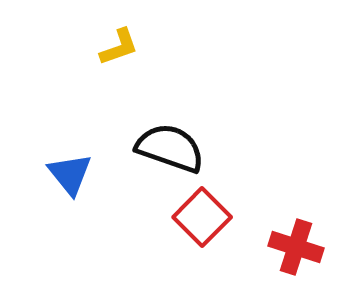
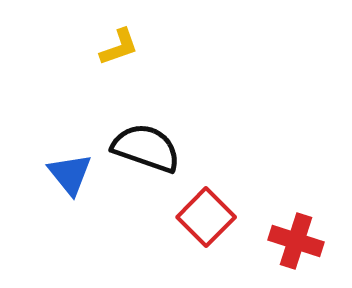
black semicircle: moved 24 px left
red square: moved 4 px right
red cross: moved 6 px up
